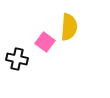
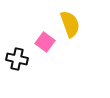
yellow semicircle: moved 1 px right, 3 px up; rotated 24 degrees counterclockwise
